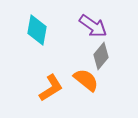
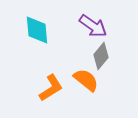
cyan diamond: rotated 16 degrees counterclockwise
